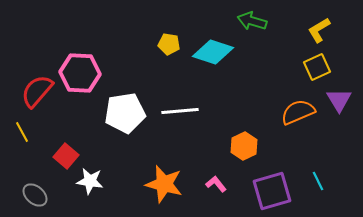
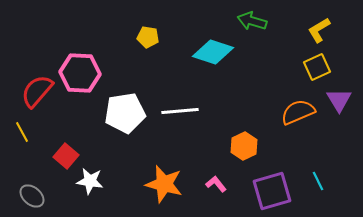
yellow pentagon: moved 21 px left, 7 px up
gray ellipse: moved 3 px left, 1 px down
